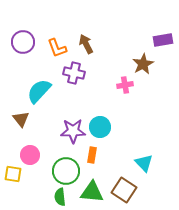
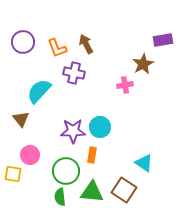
cyan triangle: rotated 12 degrees counterclockwise
